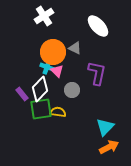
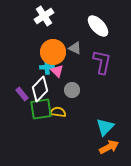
cyan cross: rotated 24 degrees counterclockwise
purple L-shape: moved 5 px right, 11 px up
